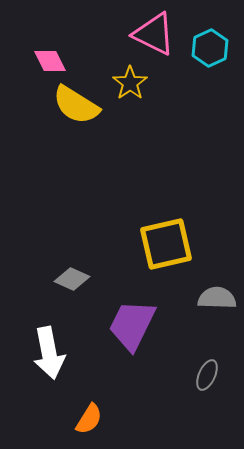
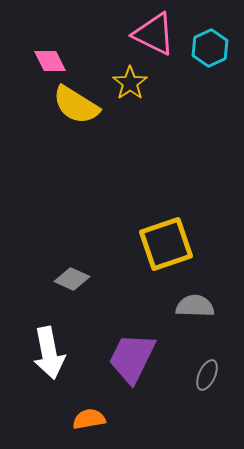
yellow square: rotated 6 degrees counterclockwise
gray semicircle: moved 22 px left, 8 px down
purple trapezoid: moved 33 px down
orange semicircle: rotated 132 degrees counterclockwise
